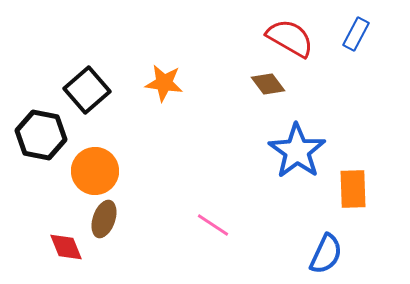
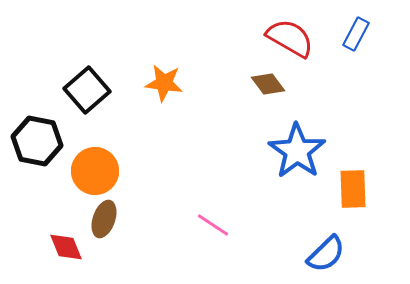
black hexagon: moved 4 px left, 6 px down
blue semicircle: rotated 21 degrees clockwise
